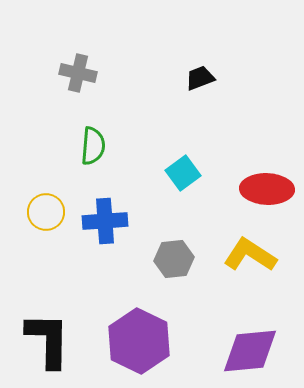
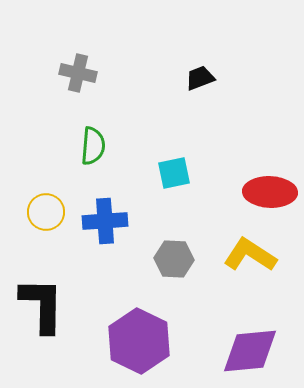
cyan square: moved 9 px left; rotated 24 degrees clockwise
red ellipse: moved 3 px right, 3 px down
gray hexagon: rotated 9 degrees clockwise
black L-shape: moved 6 px left, 35 px up
